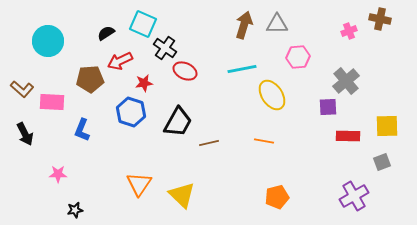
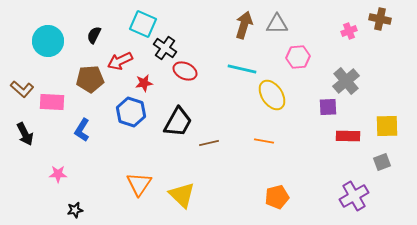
black semicircle: moved 12 px left, 2 px down; rotated 30 degrees counterclockwise
cyan line: rotated 24 degrees clockwise
blue L-shape: rotated 10 degrees clockwise
